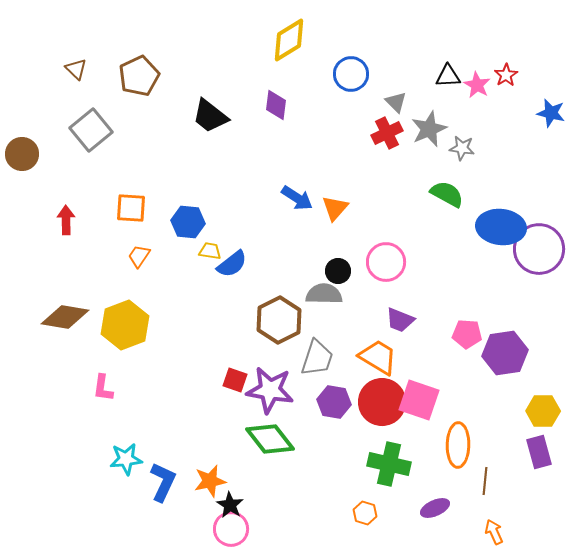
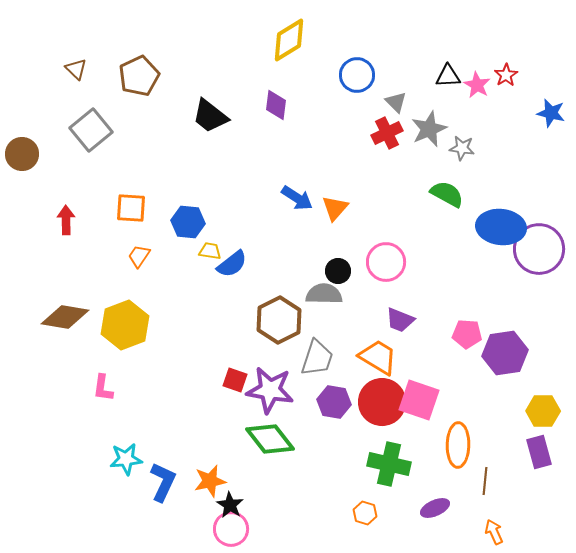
blue circle at (351, 74): moved 6 px right, 1 px down
